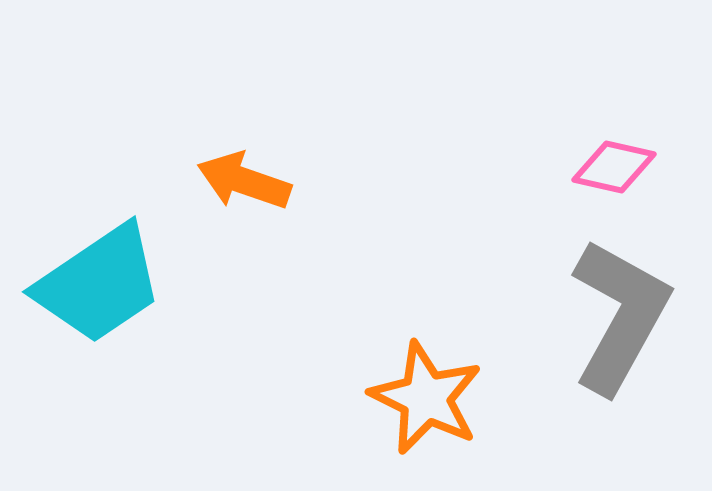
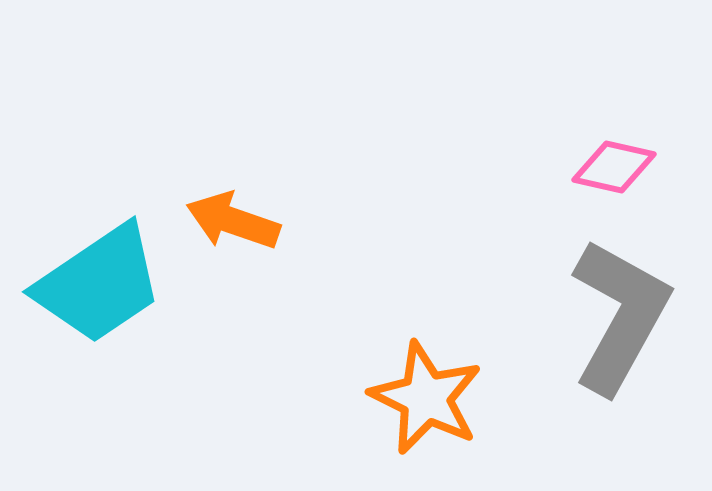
orange arrow: moved 11 px left, 40 px down
